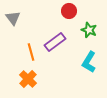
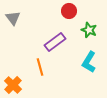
orange line: moved 9 px right, 15 px down
orange cross: moved 15 px left, 6 px down
